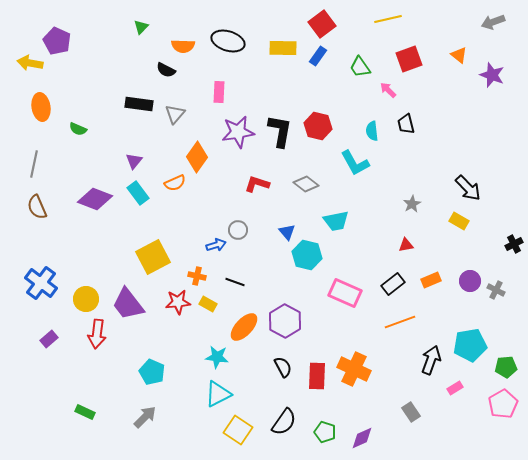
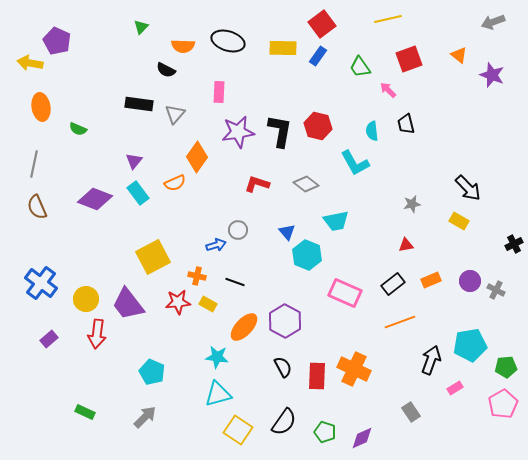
gray star at (412, 204): rotated 18 degrees clockwise
cyan hexagon at (307, 255): rotated 8 degrees clockwise
cyan triangle at (218, 394): rotated 12 degrees clockwise
